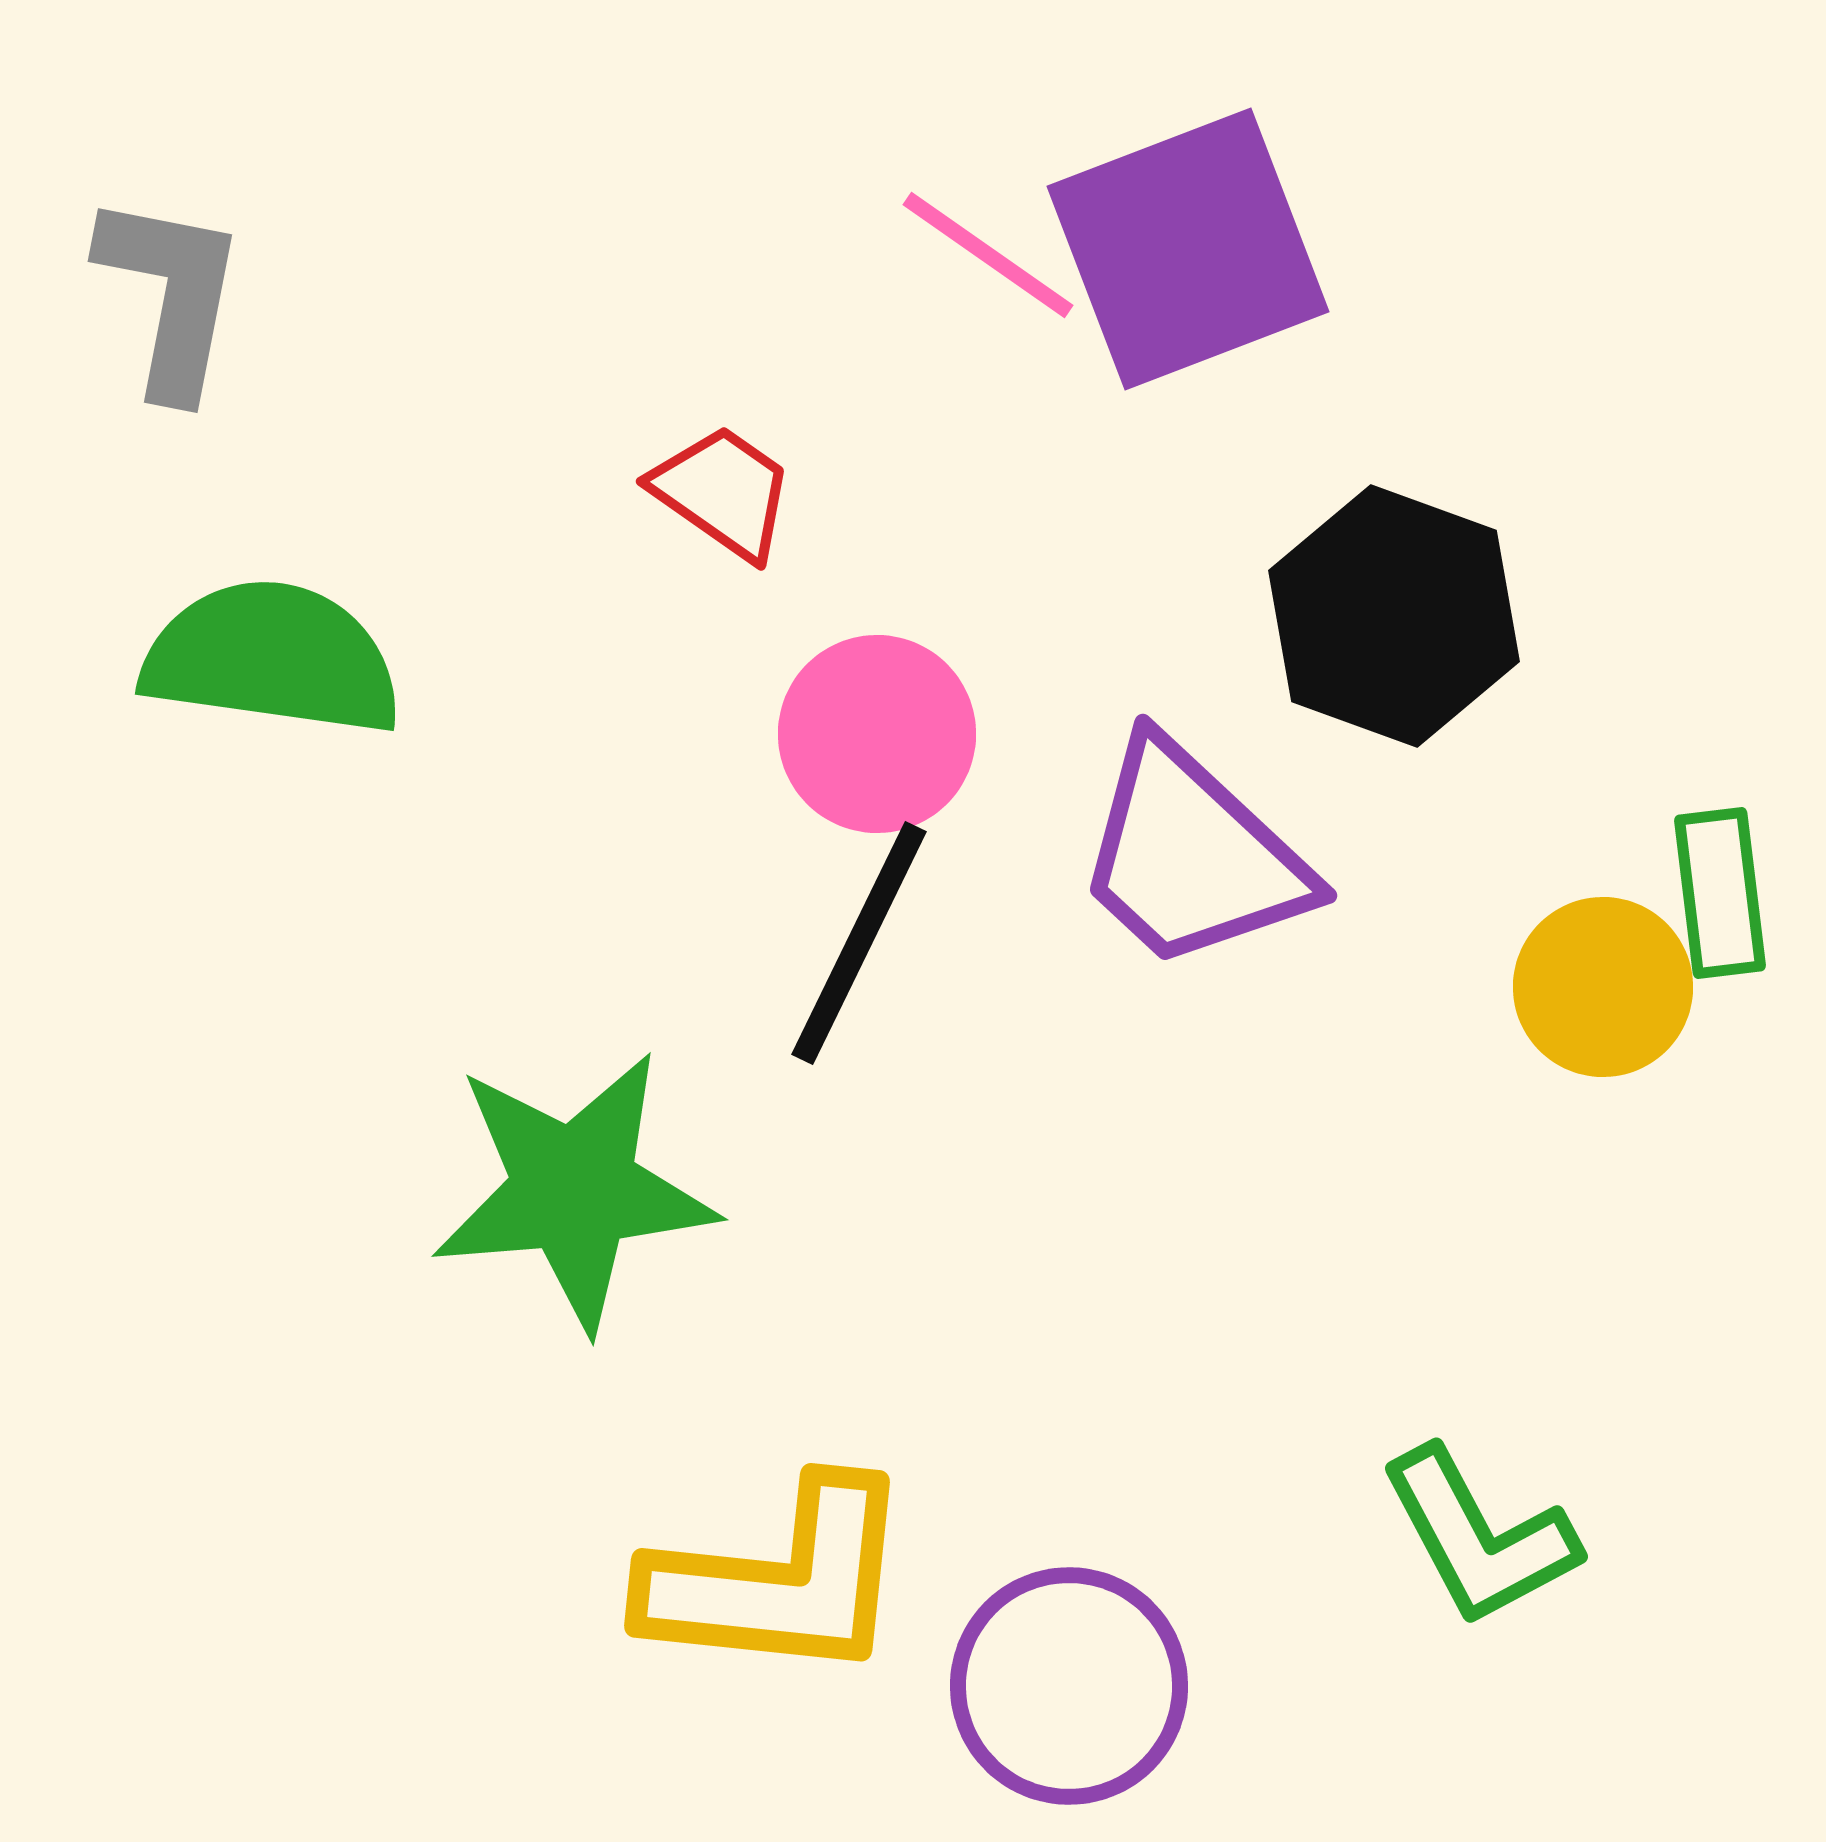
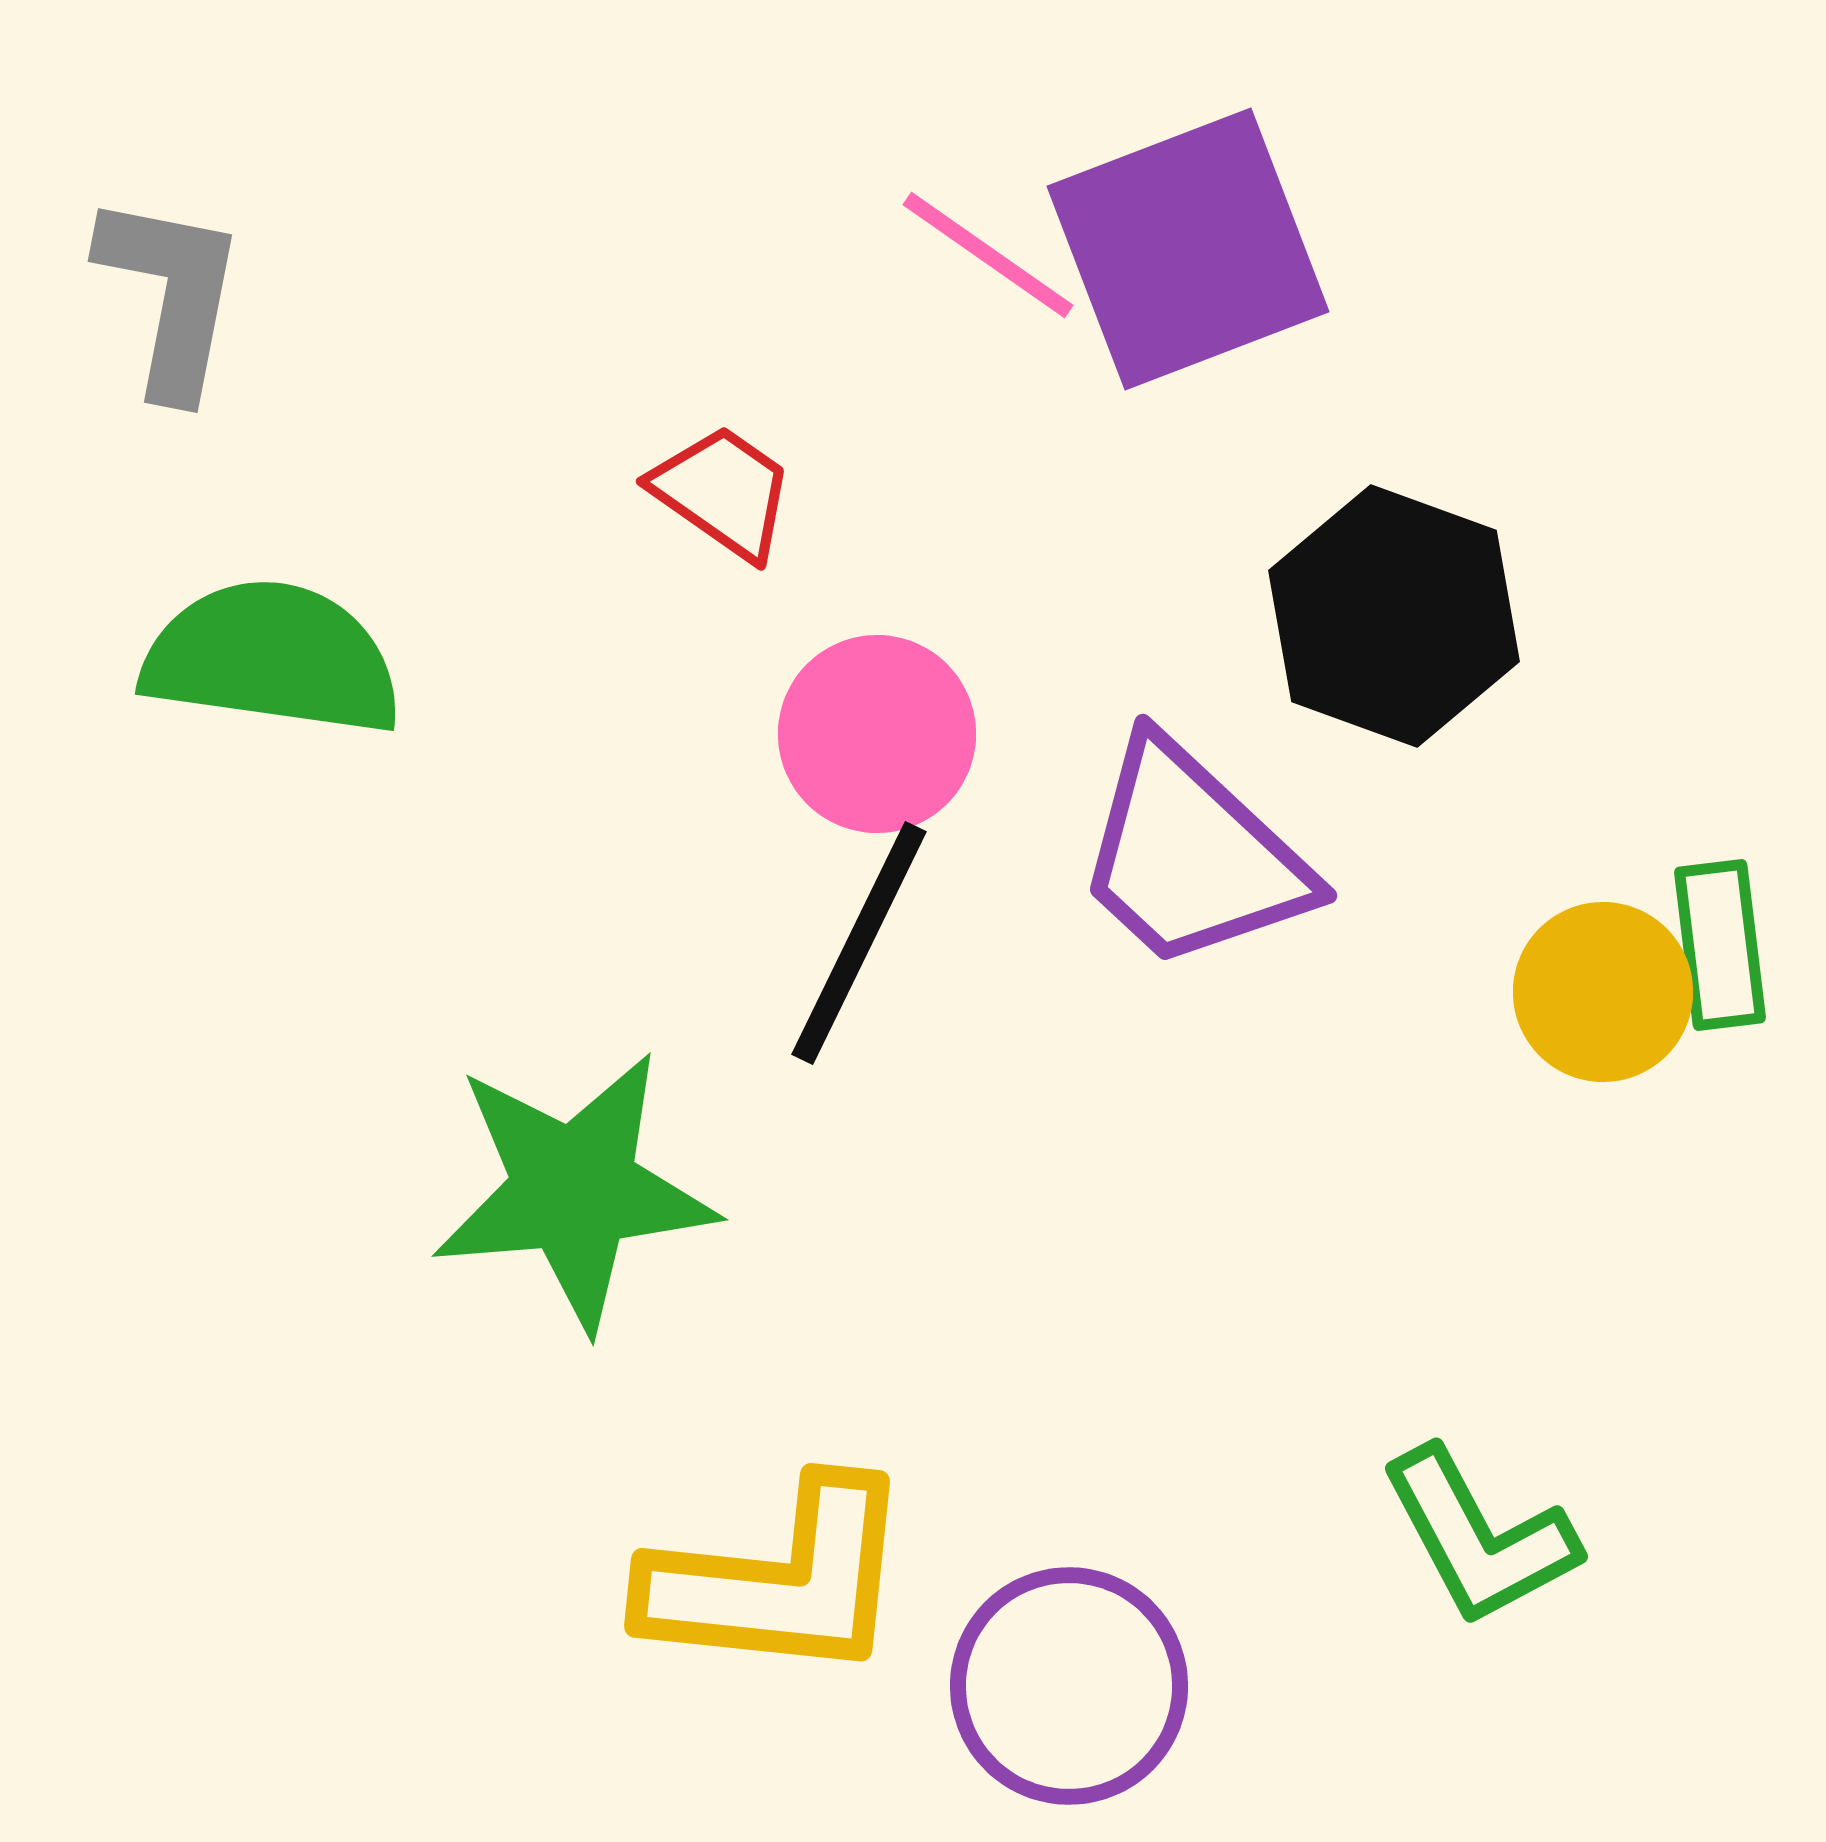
green rectangle: moved 52 px down
yellow circle: moved 5 px down
